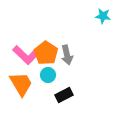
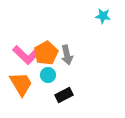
orange pentagon: rotated 10 degrees clockwise
